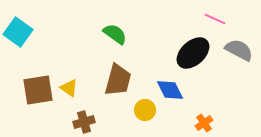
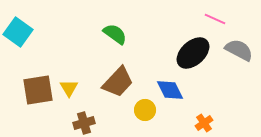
brown trapezoid: moved 2 px down; rotated 28 degrees clockwise
yellow triangle: rotated 24 degrees clockwise
brown cross: moved 1 px down
